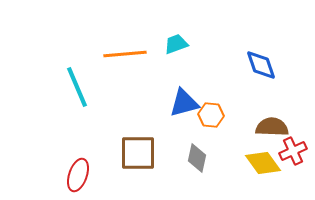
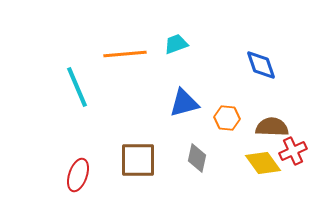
orange hexagon: moved 16 px right, 3 px down
brown square: moved 7 px down
